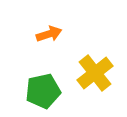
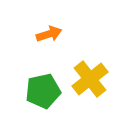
yellow cross: moved 5 px left, 6 px down
